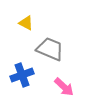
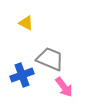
gray trapezoid: moved 10 px down
pink arrow: rotated 10 degrees clockwise
